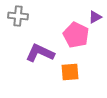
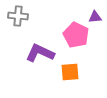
purple triangle: rotated 24 degrees clockwise
